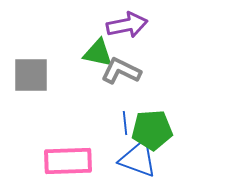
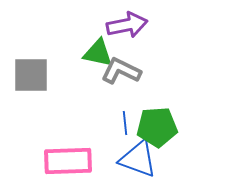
green pentagon: moved 5 px right, 3 px up
